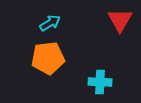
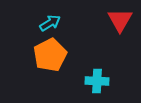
orange pentagon: moved 2 px right, 3 px up; rotated 20 degrees counterclockwise
cyan cross: moved 3 px left, 1 px up
